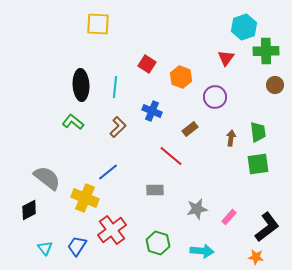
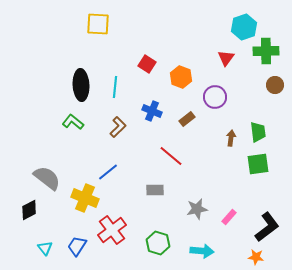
brown rectangle: moved 3 px left, 10 px up
